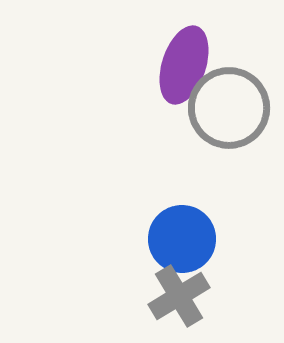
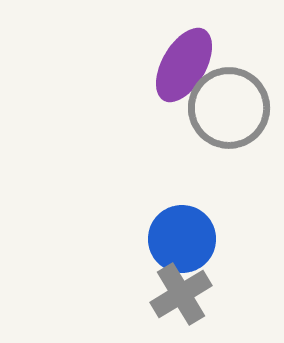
purple ellipse: rotated 12 degrees clockwise
gray cross: moved 2 px right, 2 px up
